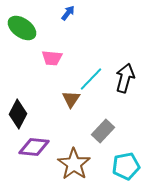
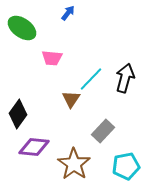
black diamond: rotated 8 degrees clockwise
